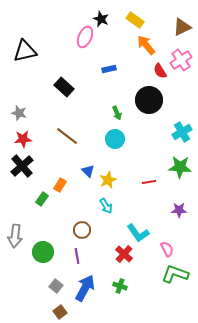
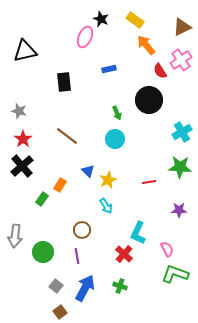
black rectangle: moved 5 px up; rotated 42 degrees clockwise
gray star: moved 2 px up
red star: rotated 30 degrees counterclockwise
cyan L-shape: rotated 60 degrees clockwise
